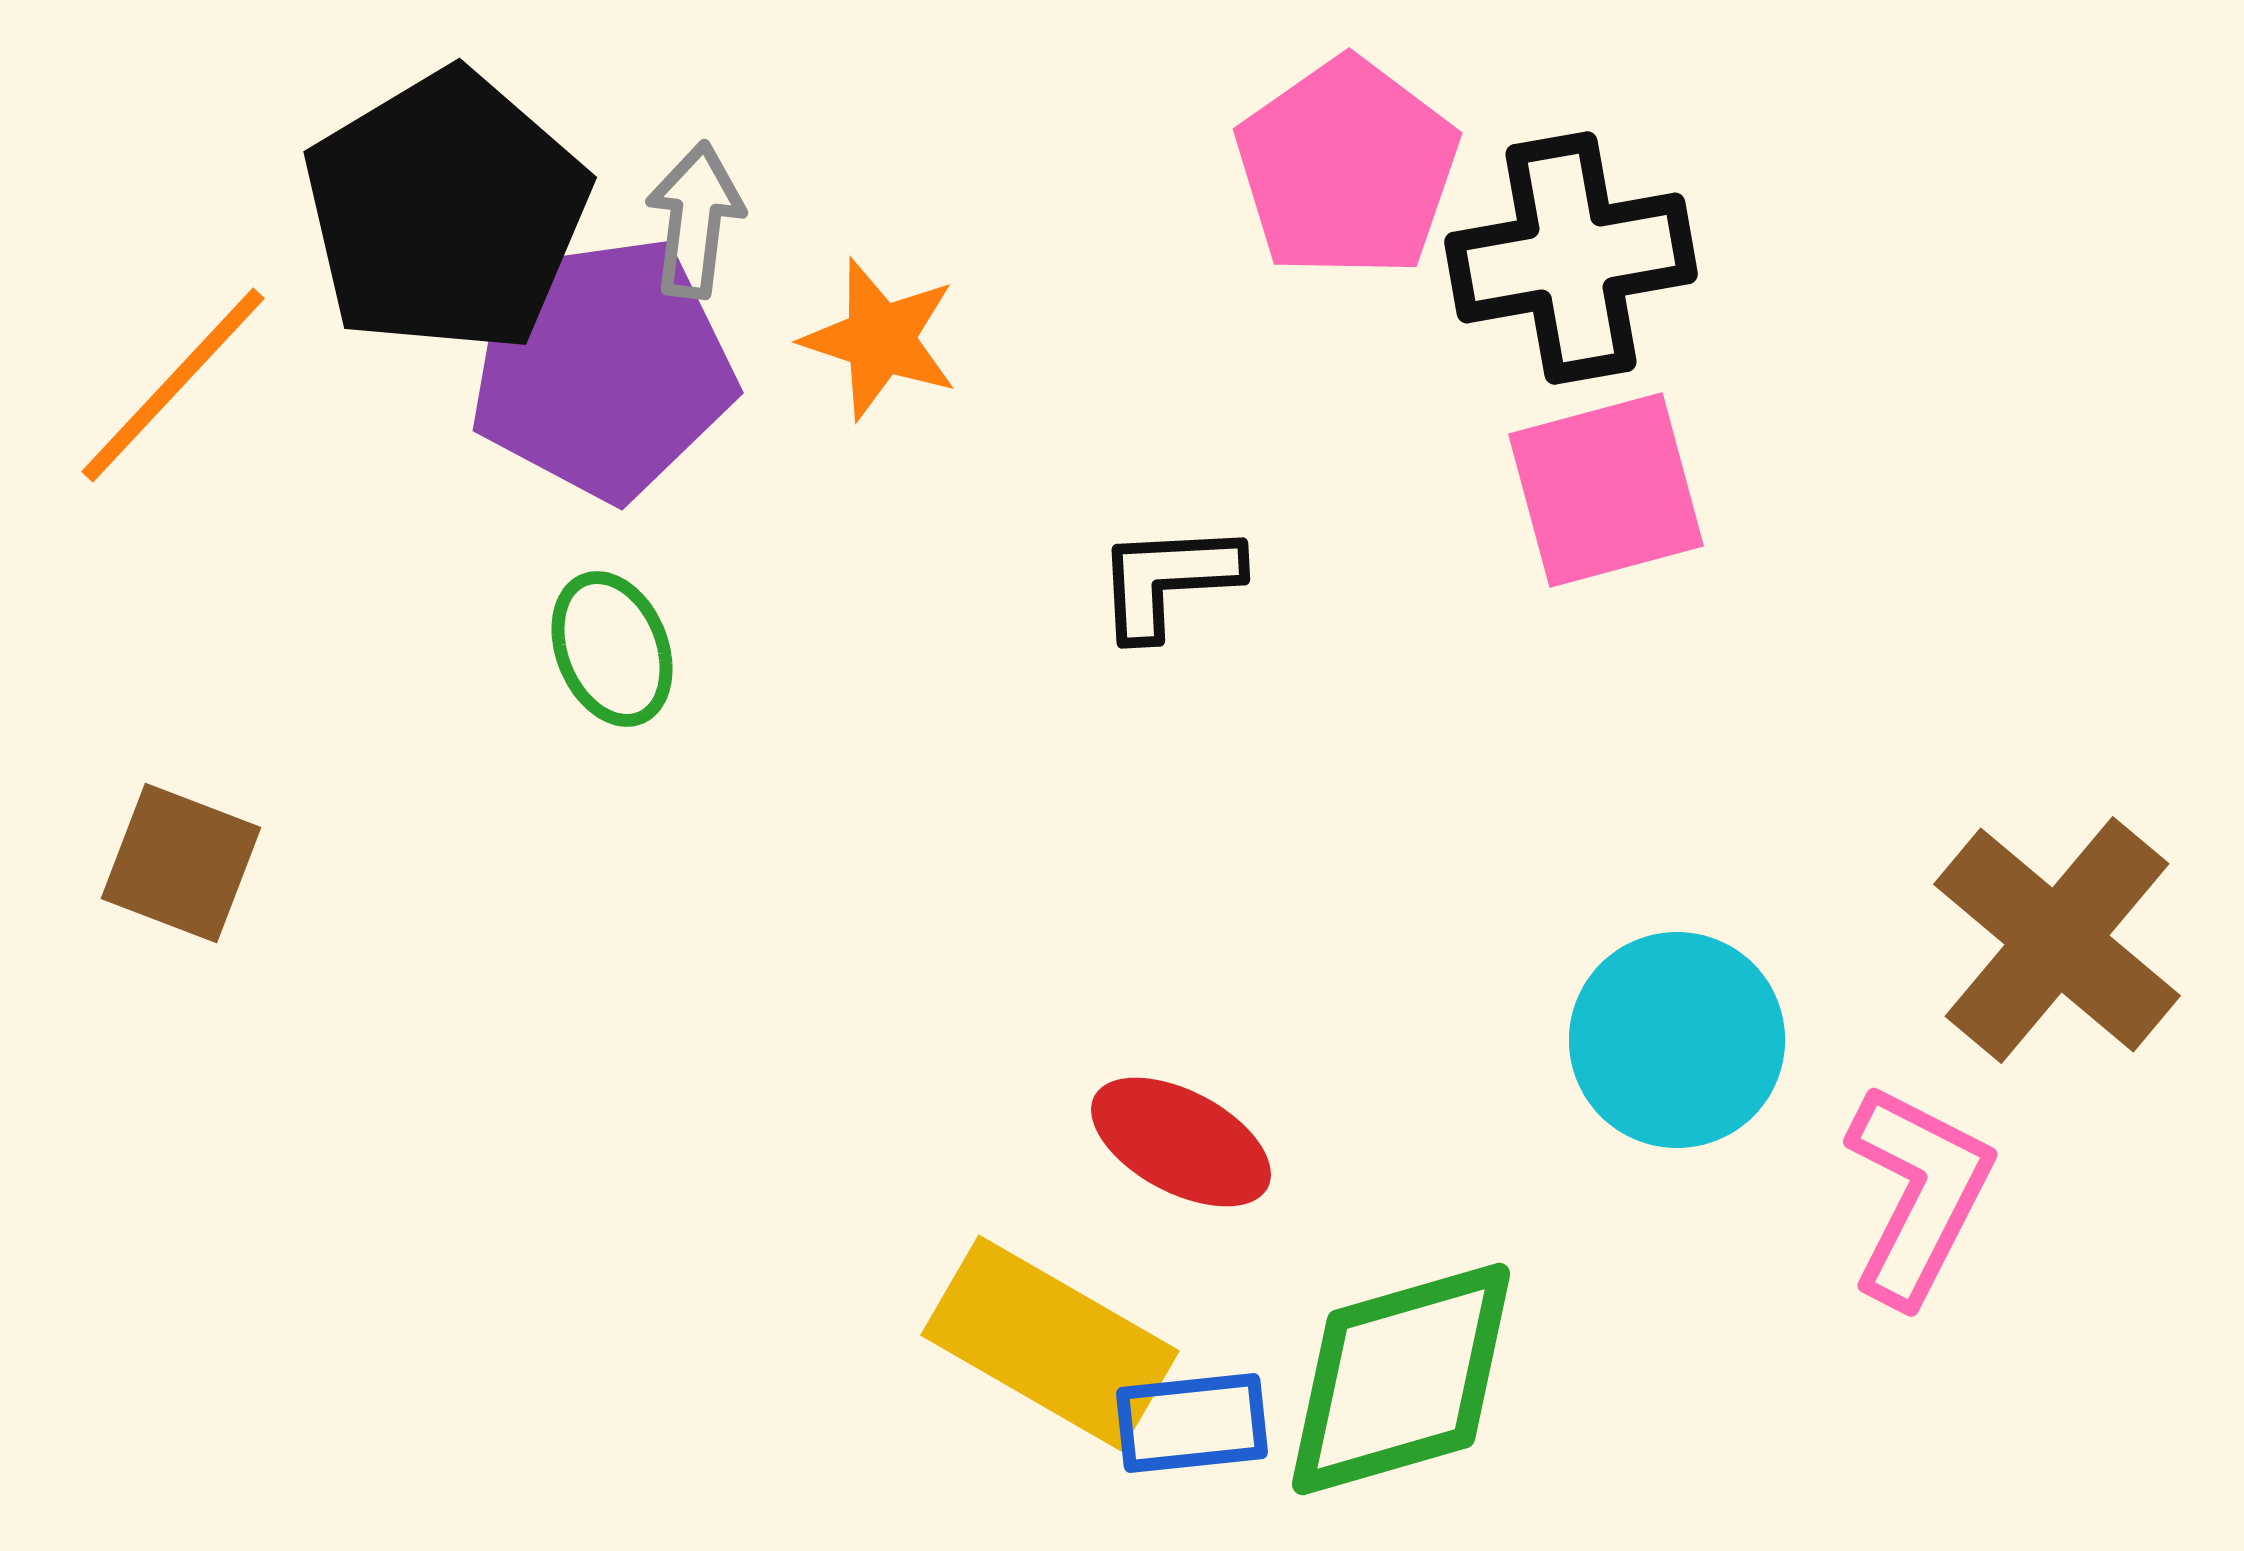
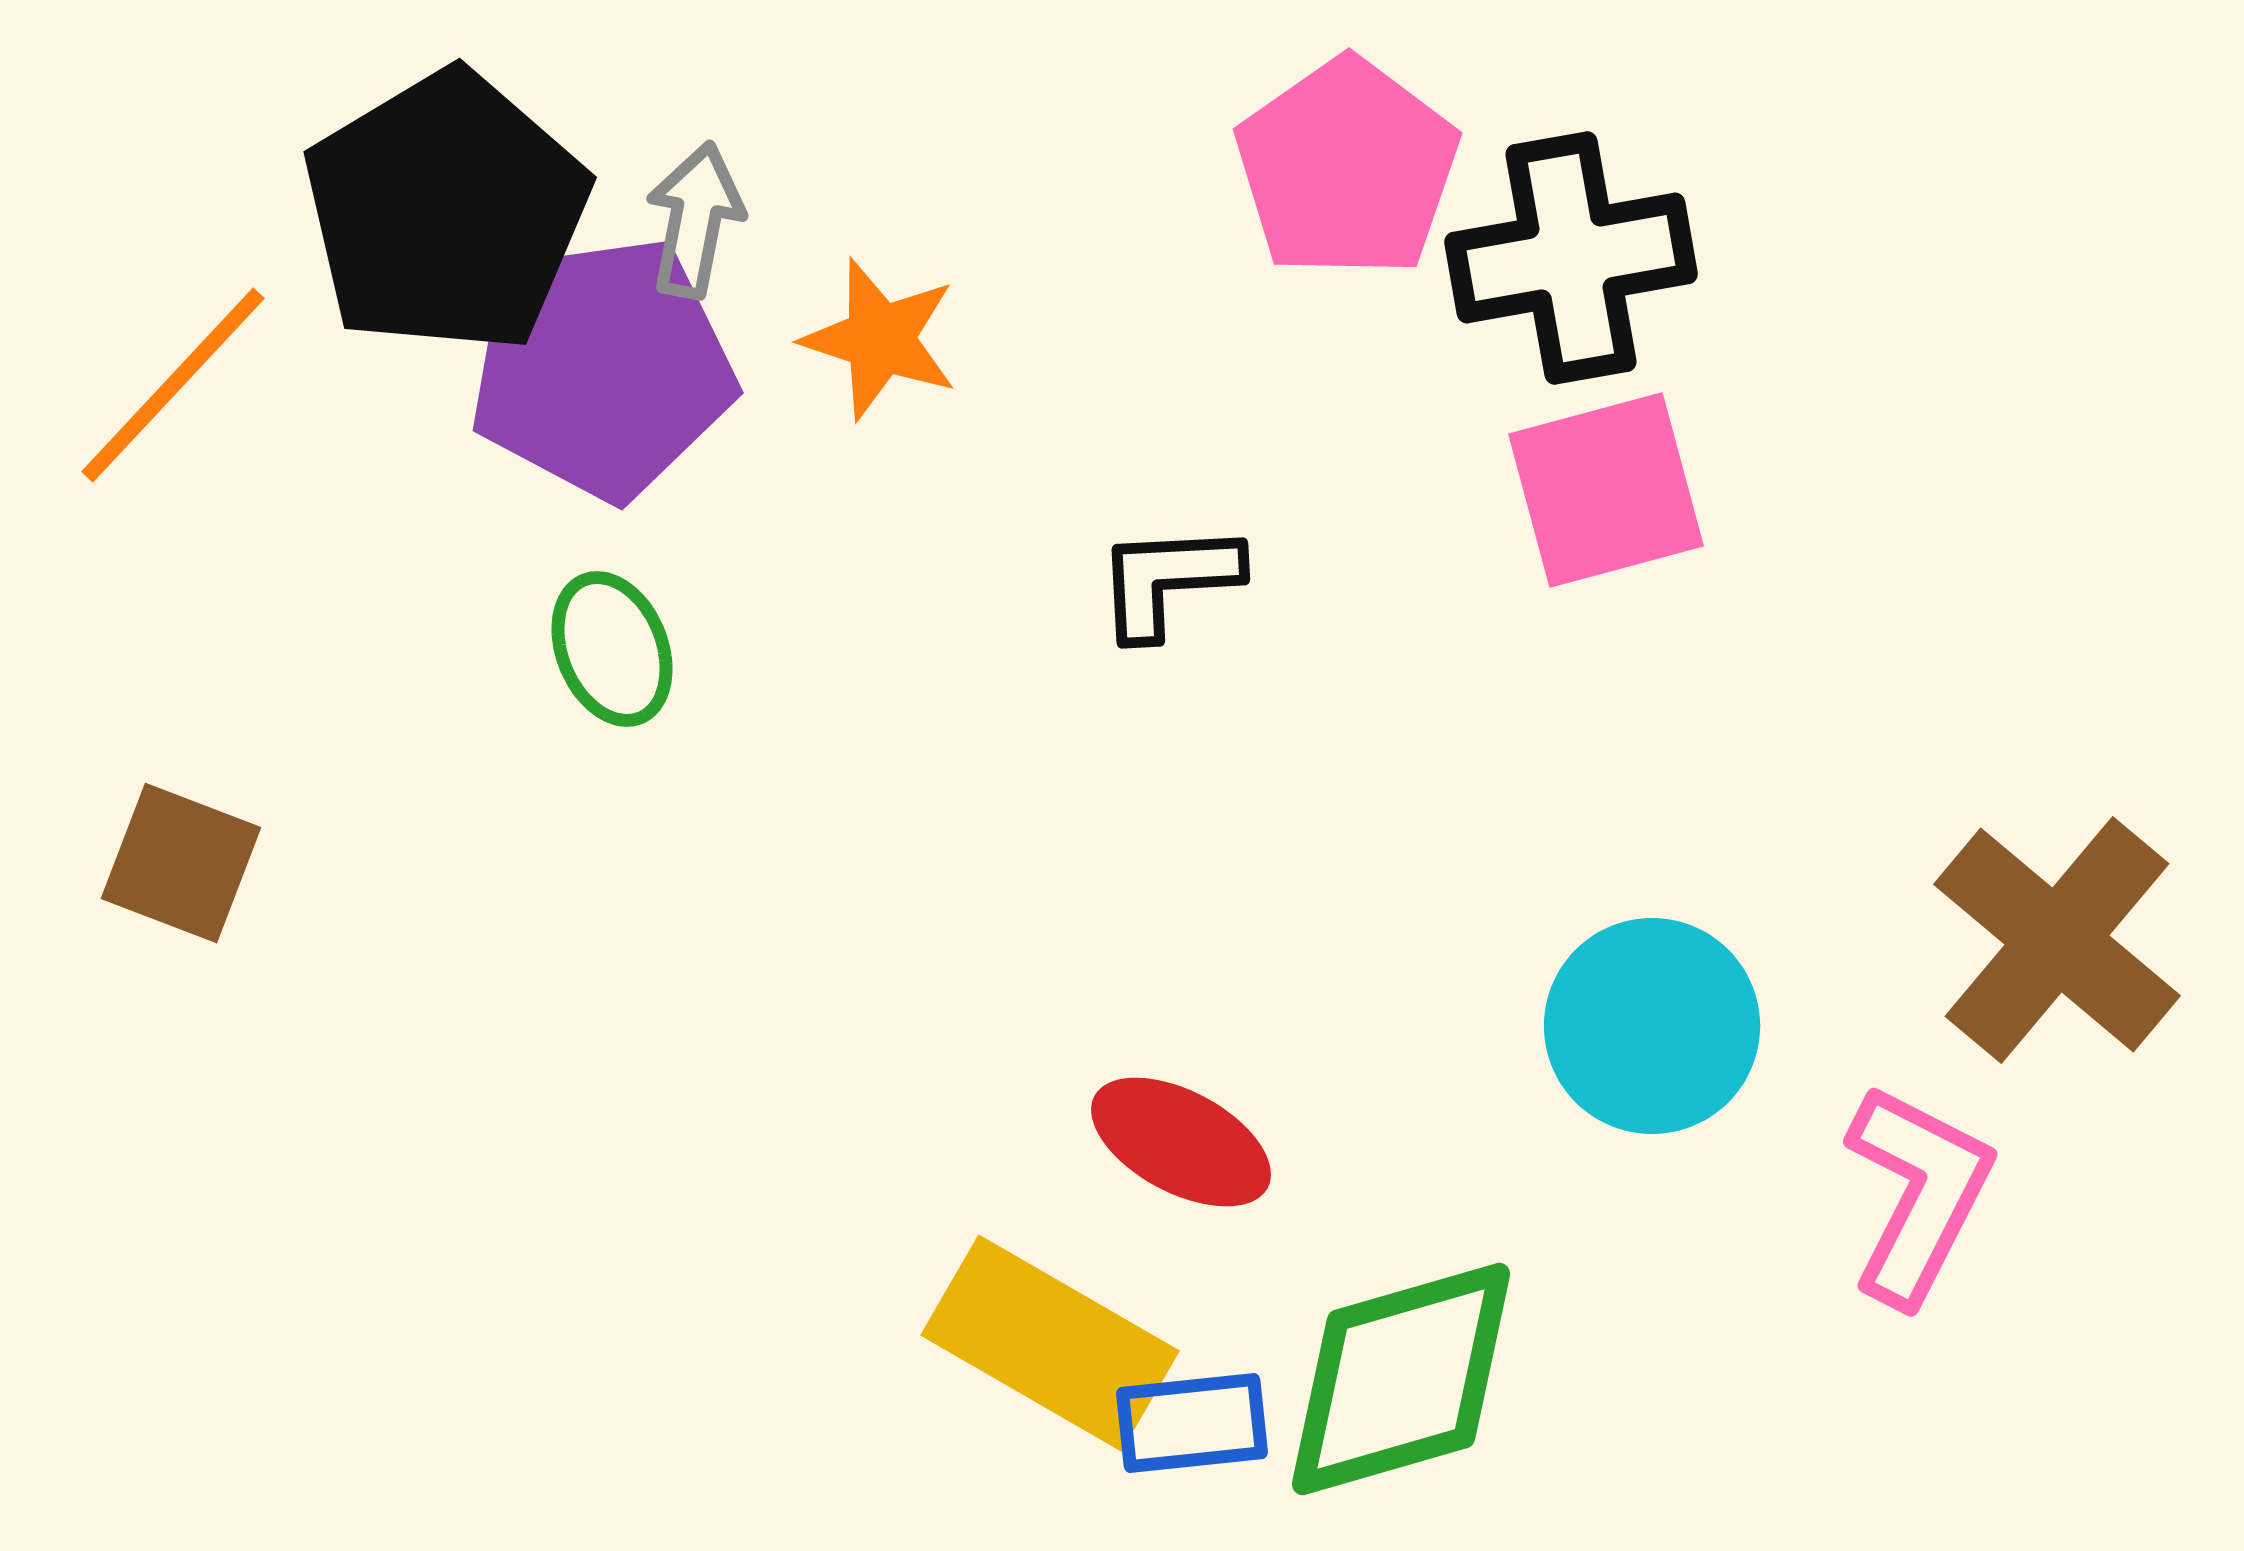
gray arrow: rotated 4 degrees clockwise
cyan circle: moved 25 px left, 14 px up
